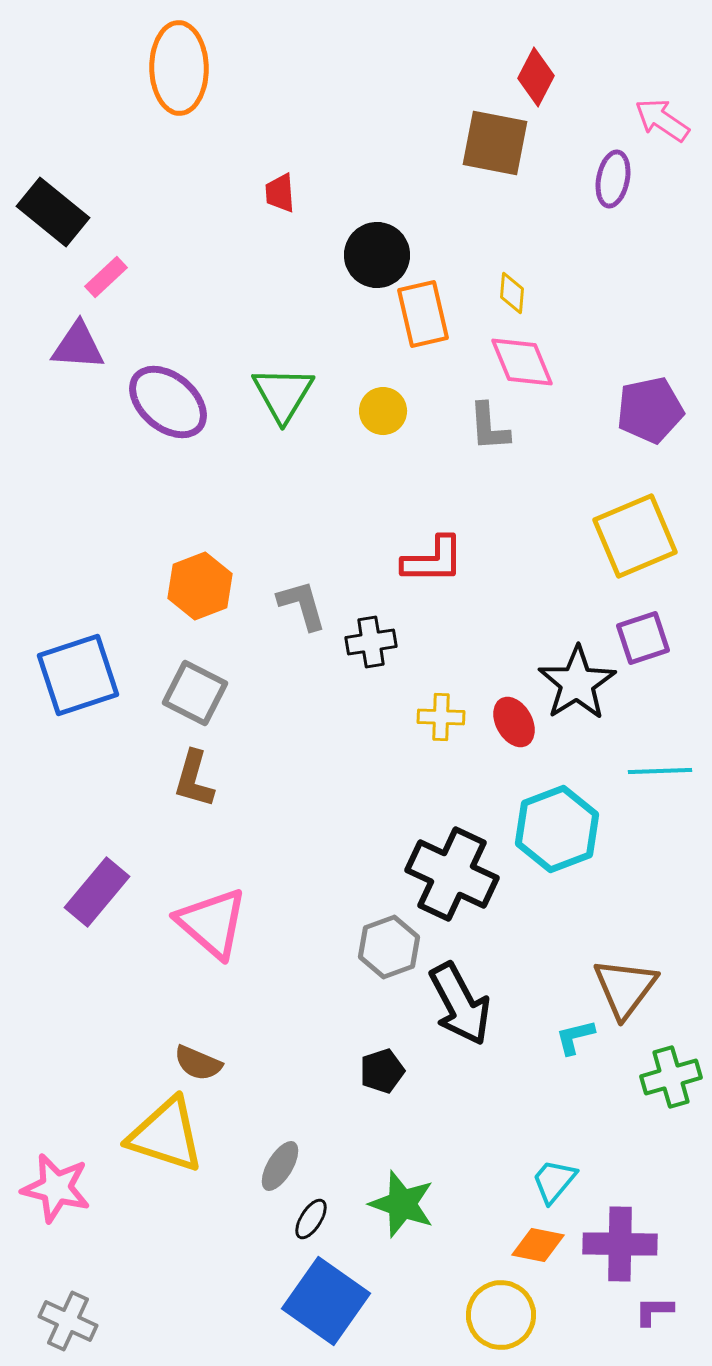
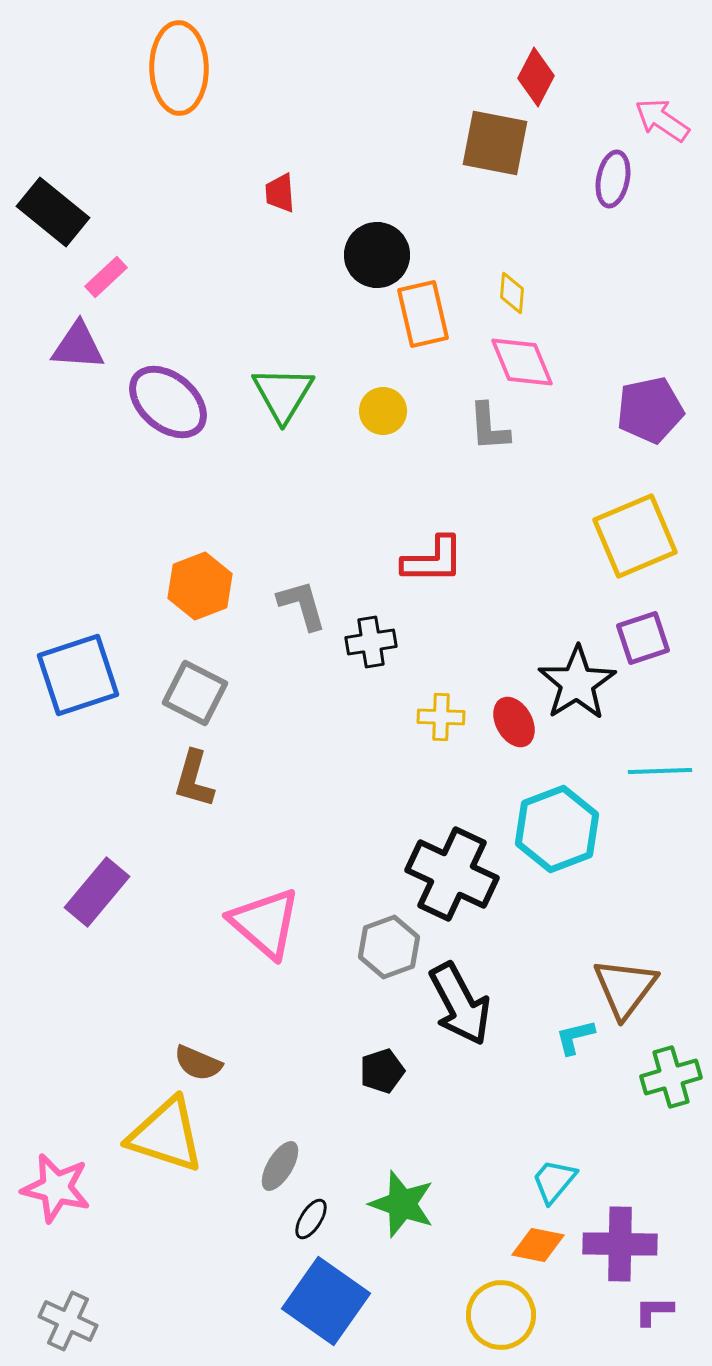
pink triangle at (212, 923): moved 53 px right
